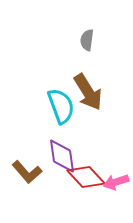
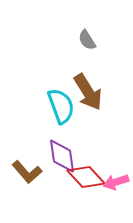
gray semicircle: rotated 40 degrees counterclockwise
